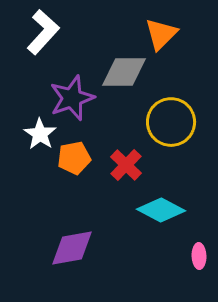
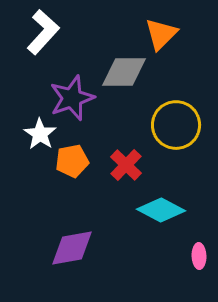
yellow circle: moved 5 px right, 3 px down
orange pentagon: moved 2 px left, 3 px down
